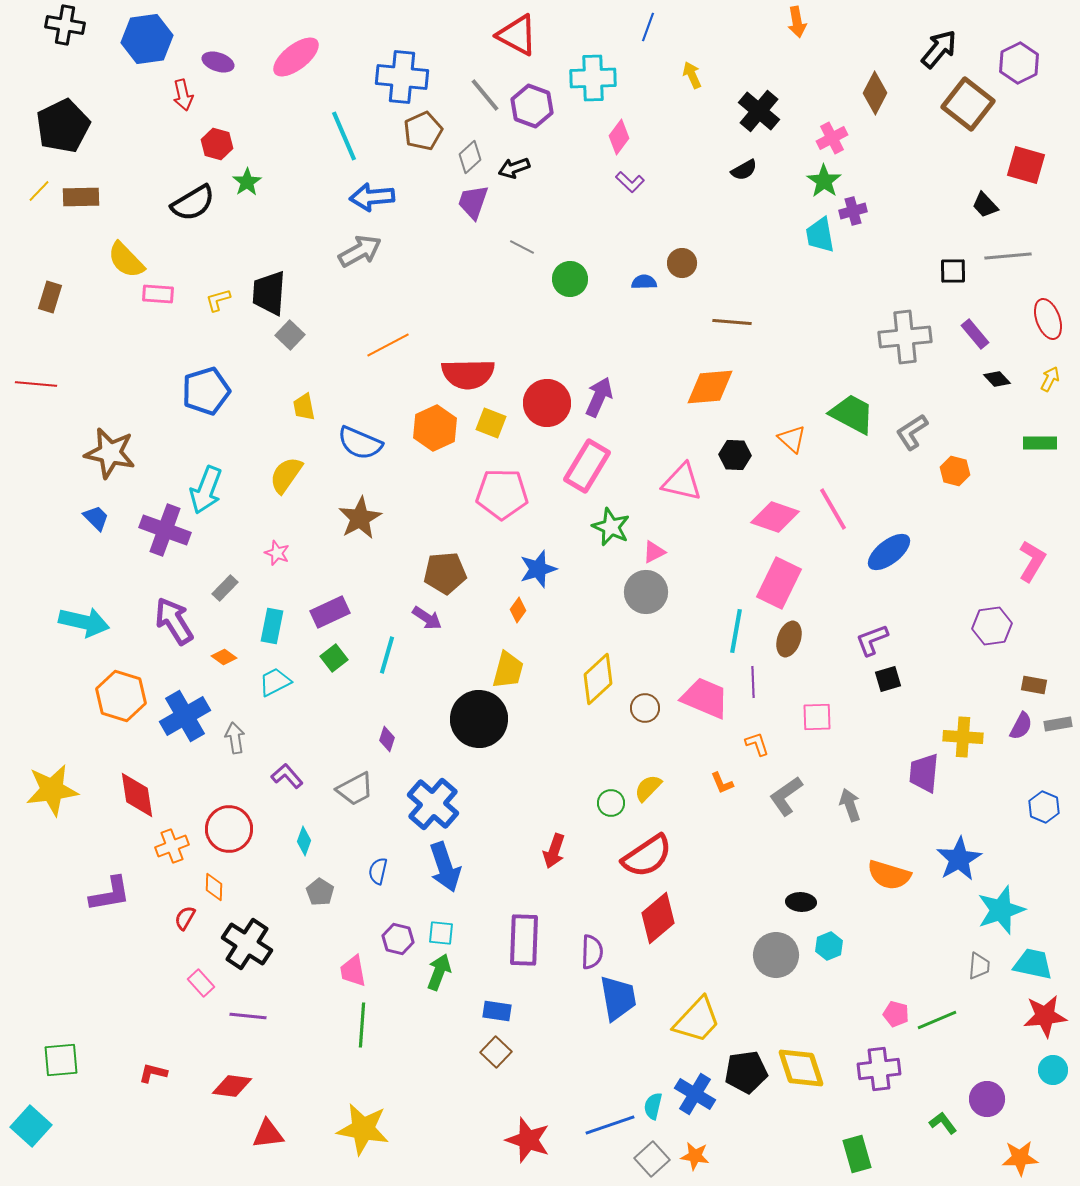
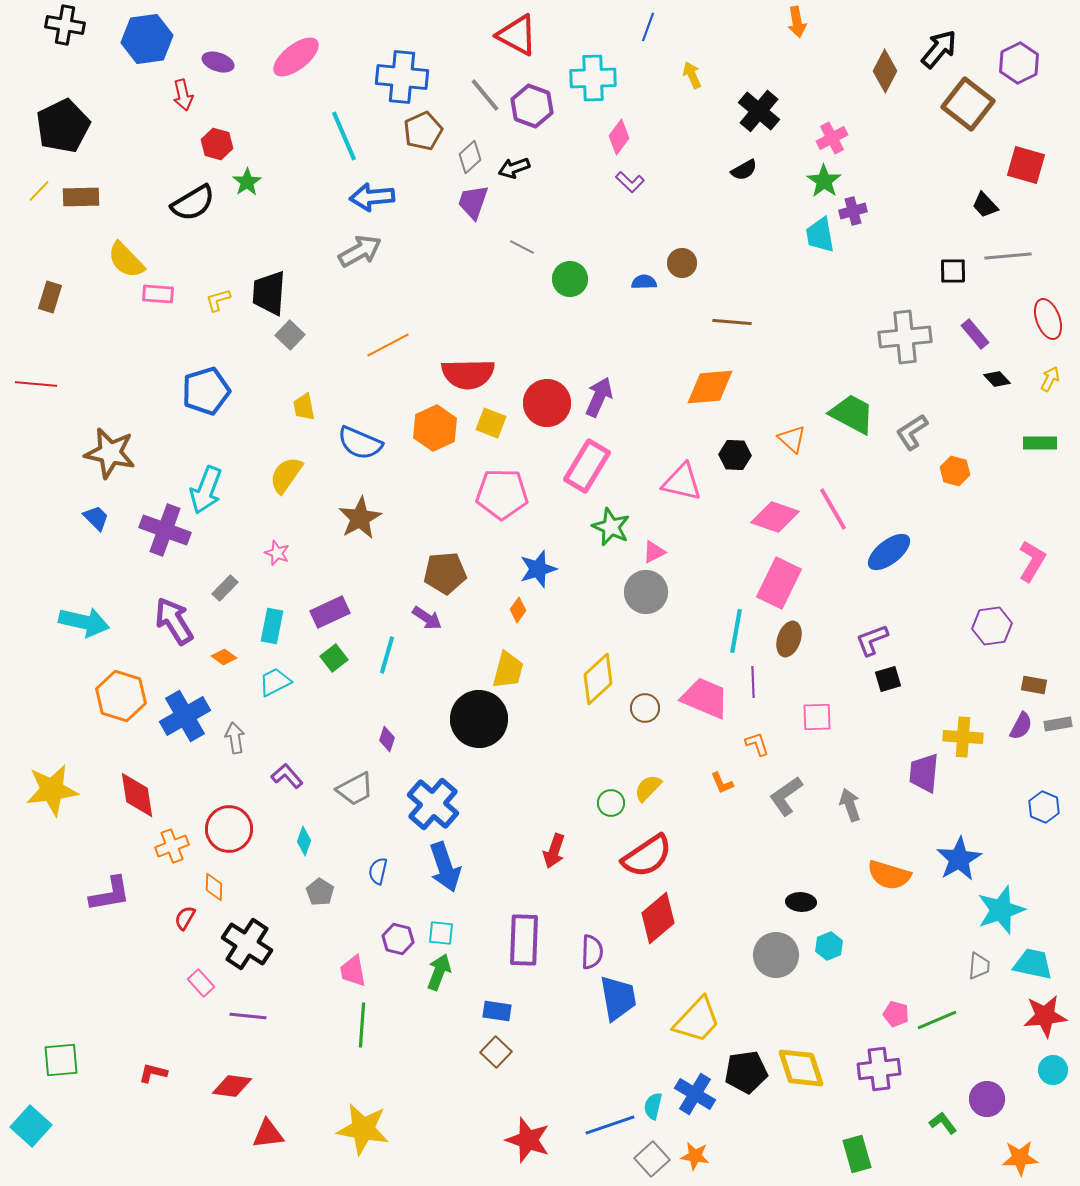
brown diamond at (875, 93): moved 10 px right, 22 px up
